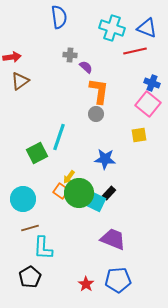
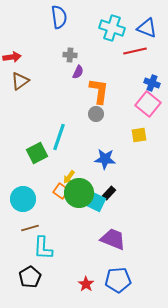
purple semicircle: moved 8 px left, 5 px down; rotated 72 degrees clockwise
